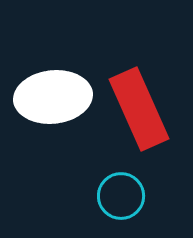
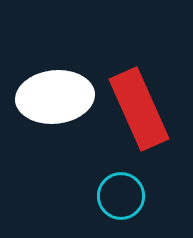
white ellipse: moved 2 px right
